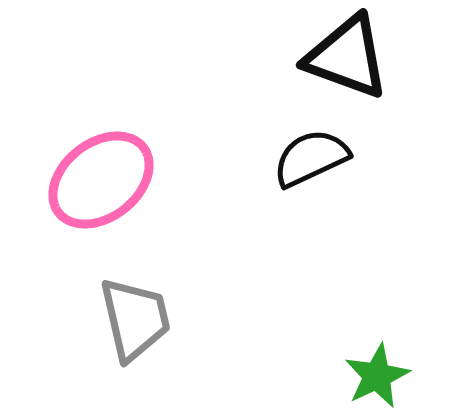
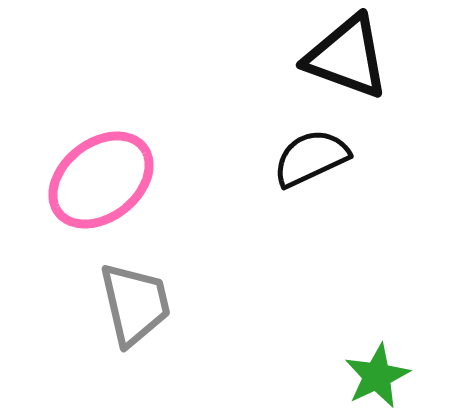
gray trapezoid: moved 15 px up
